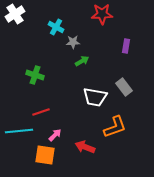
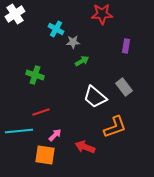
cyan cross: moved 2 px down
white trapezoid: rotated 30 degrees clockwise
